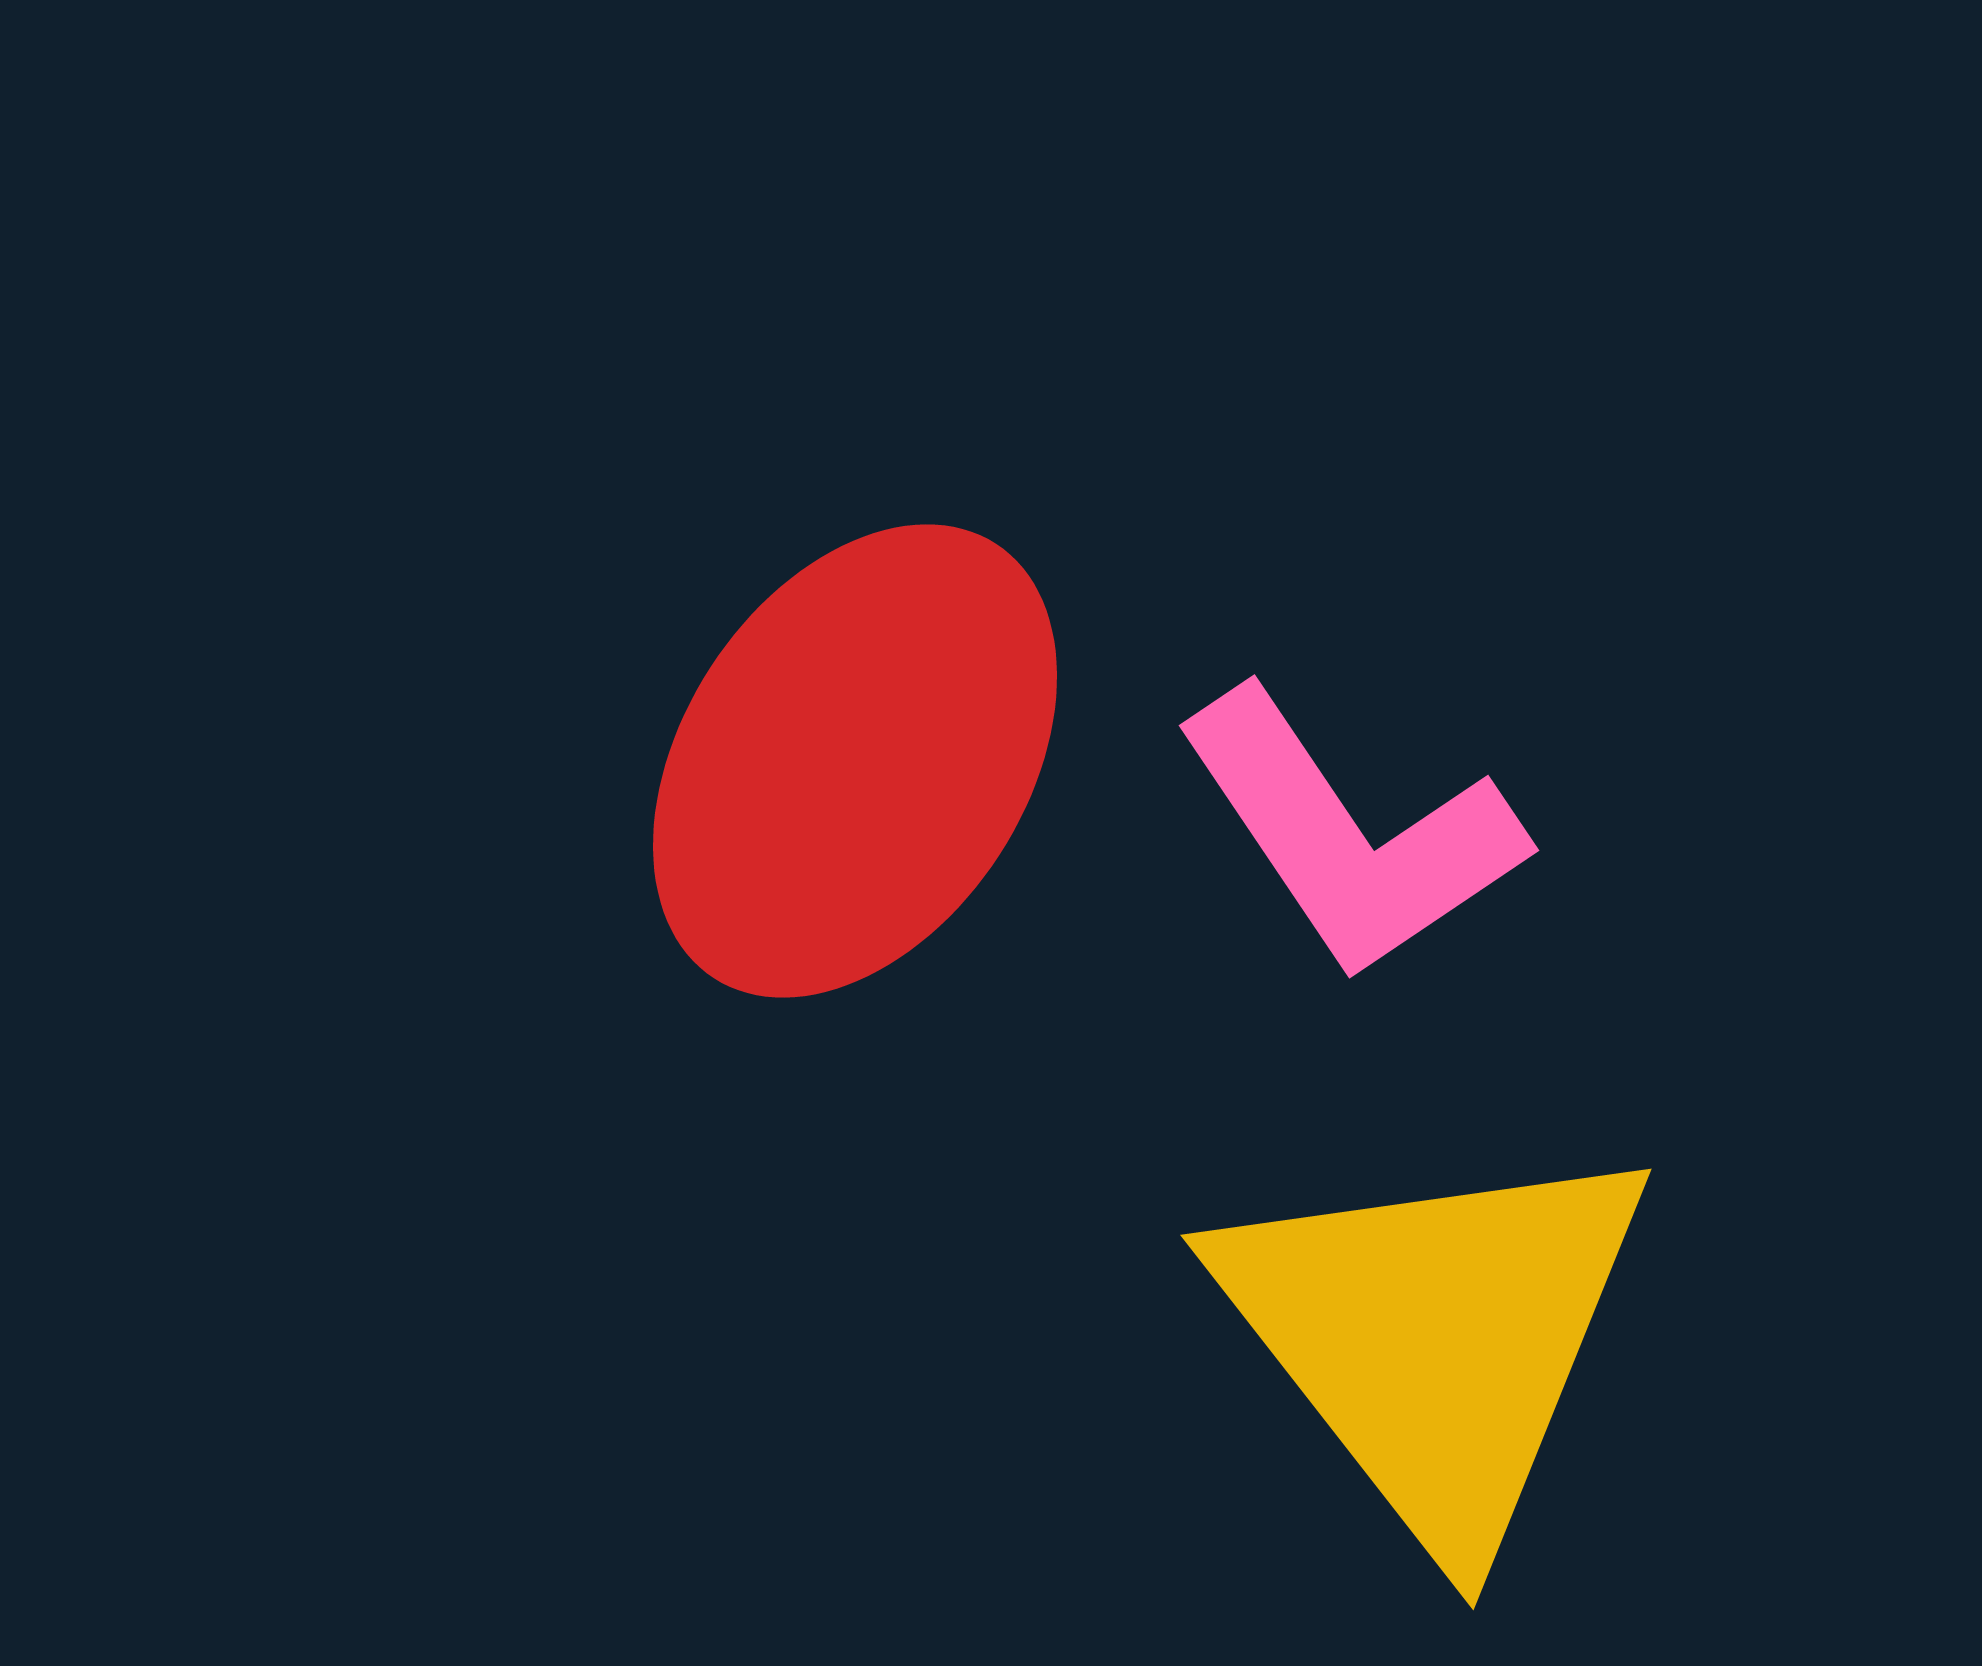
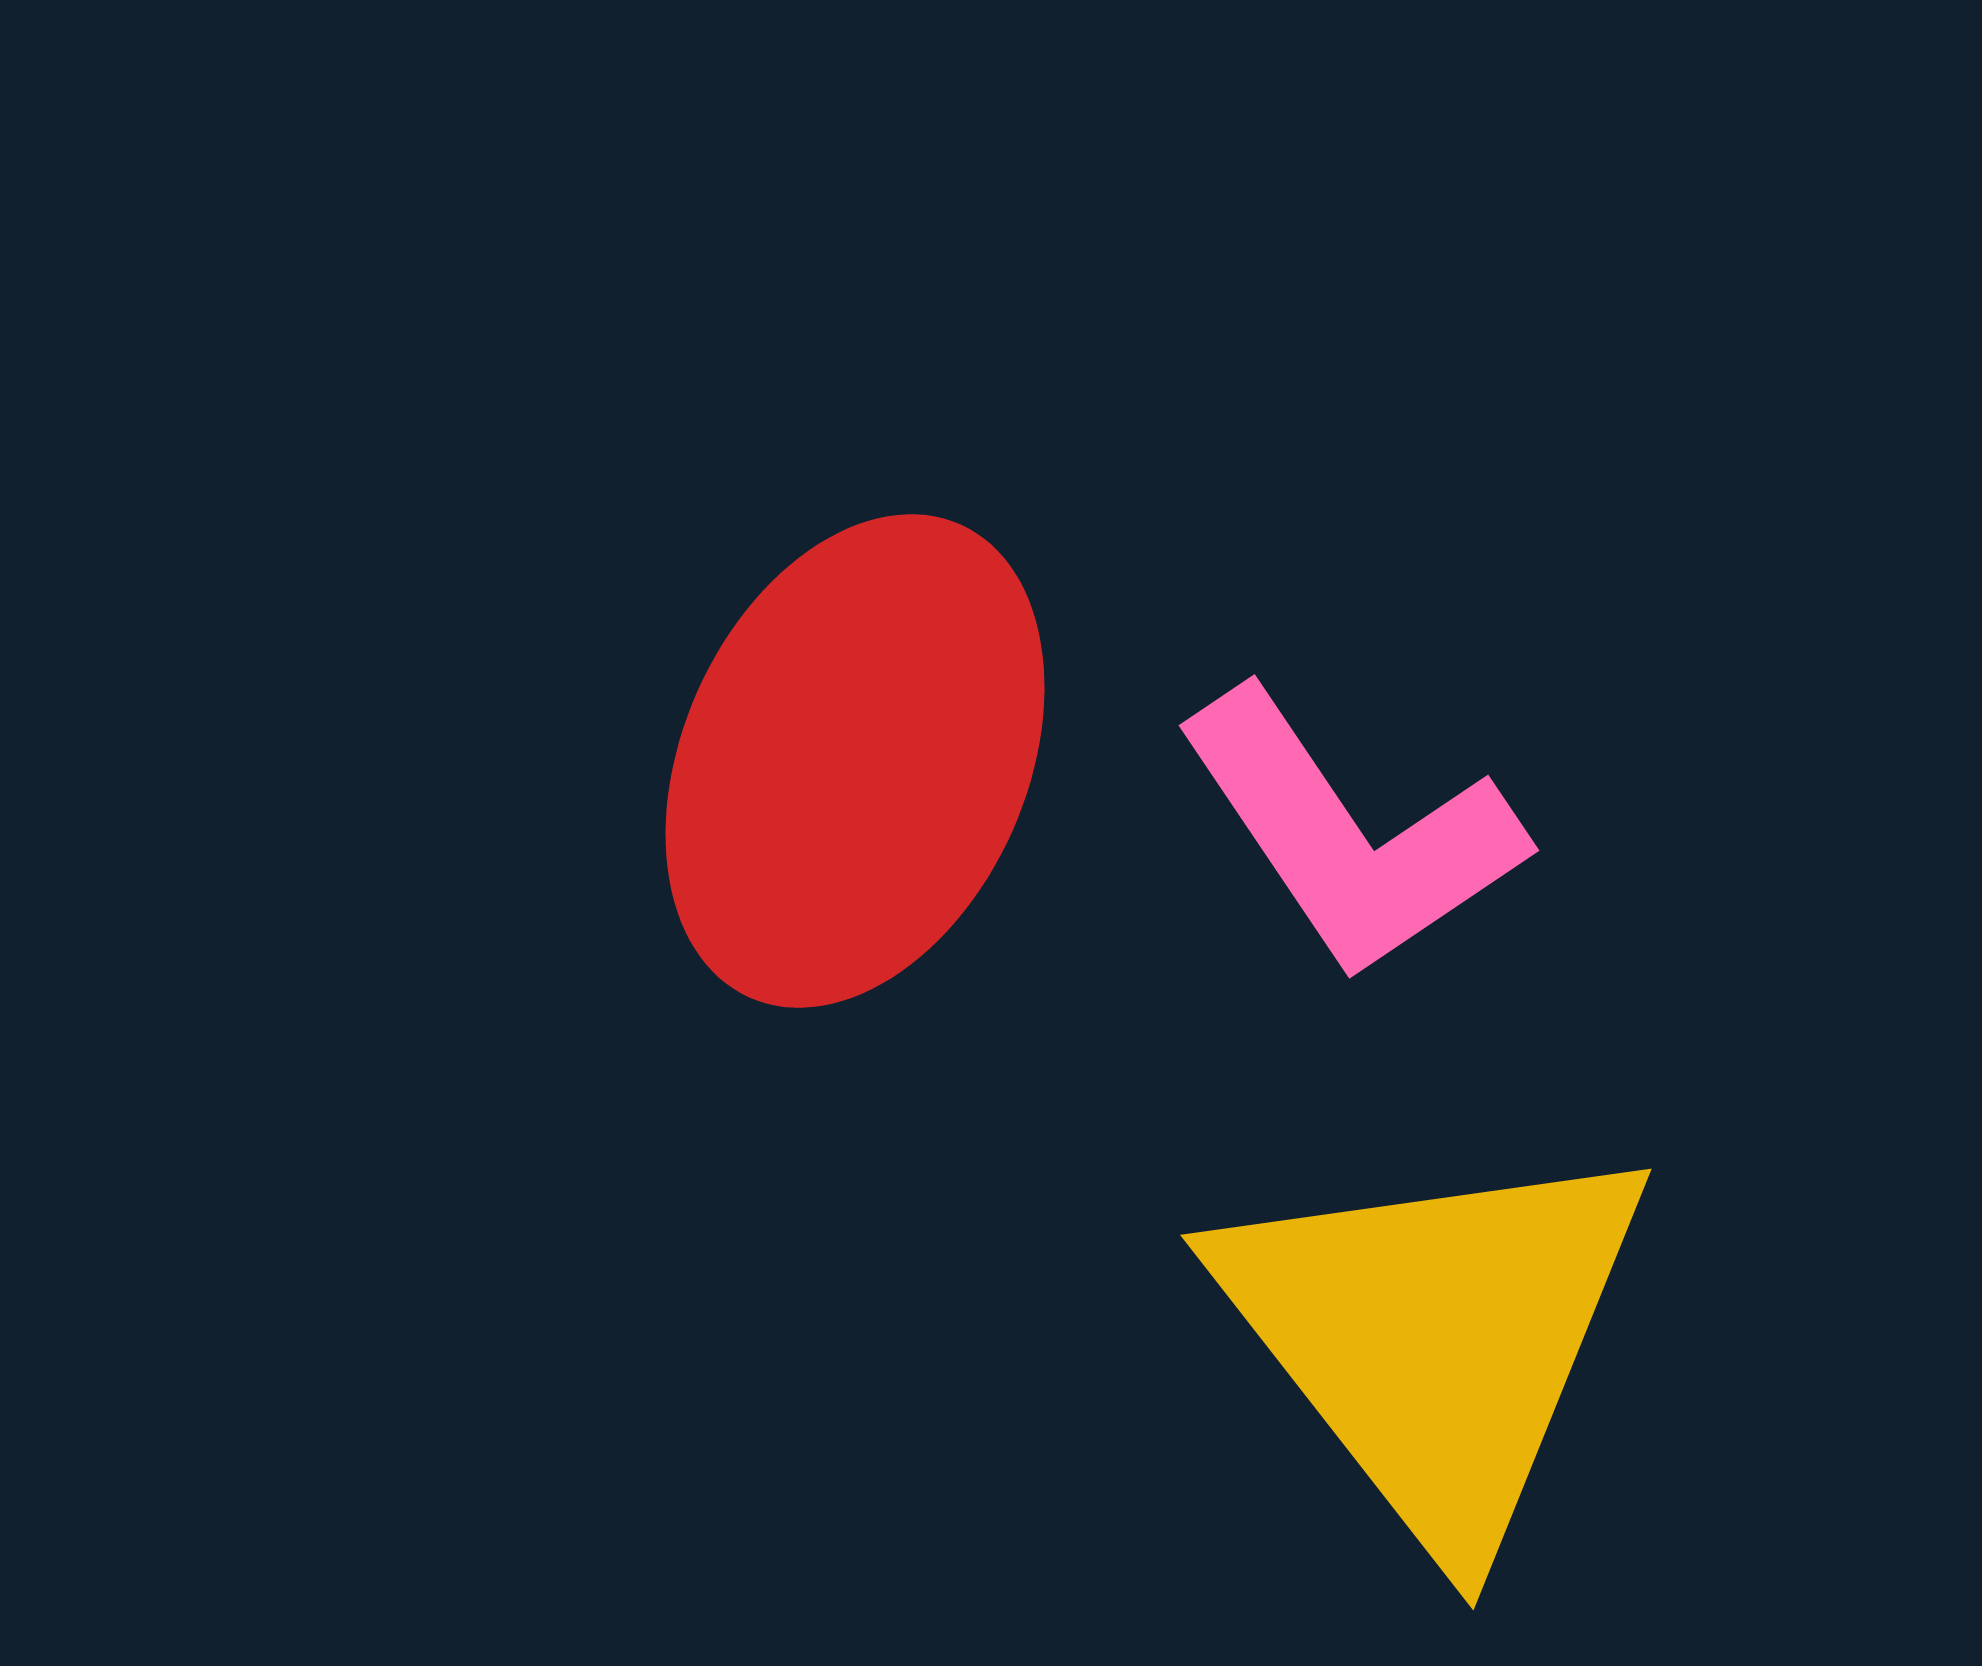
red ellipse: rotated 9 degrees counterclockwise
